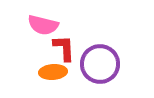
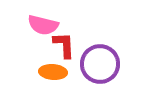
red L-shape: moved 3 px up
orange ellipse: rotated 8 degrees clockwise
